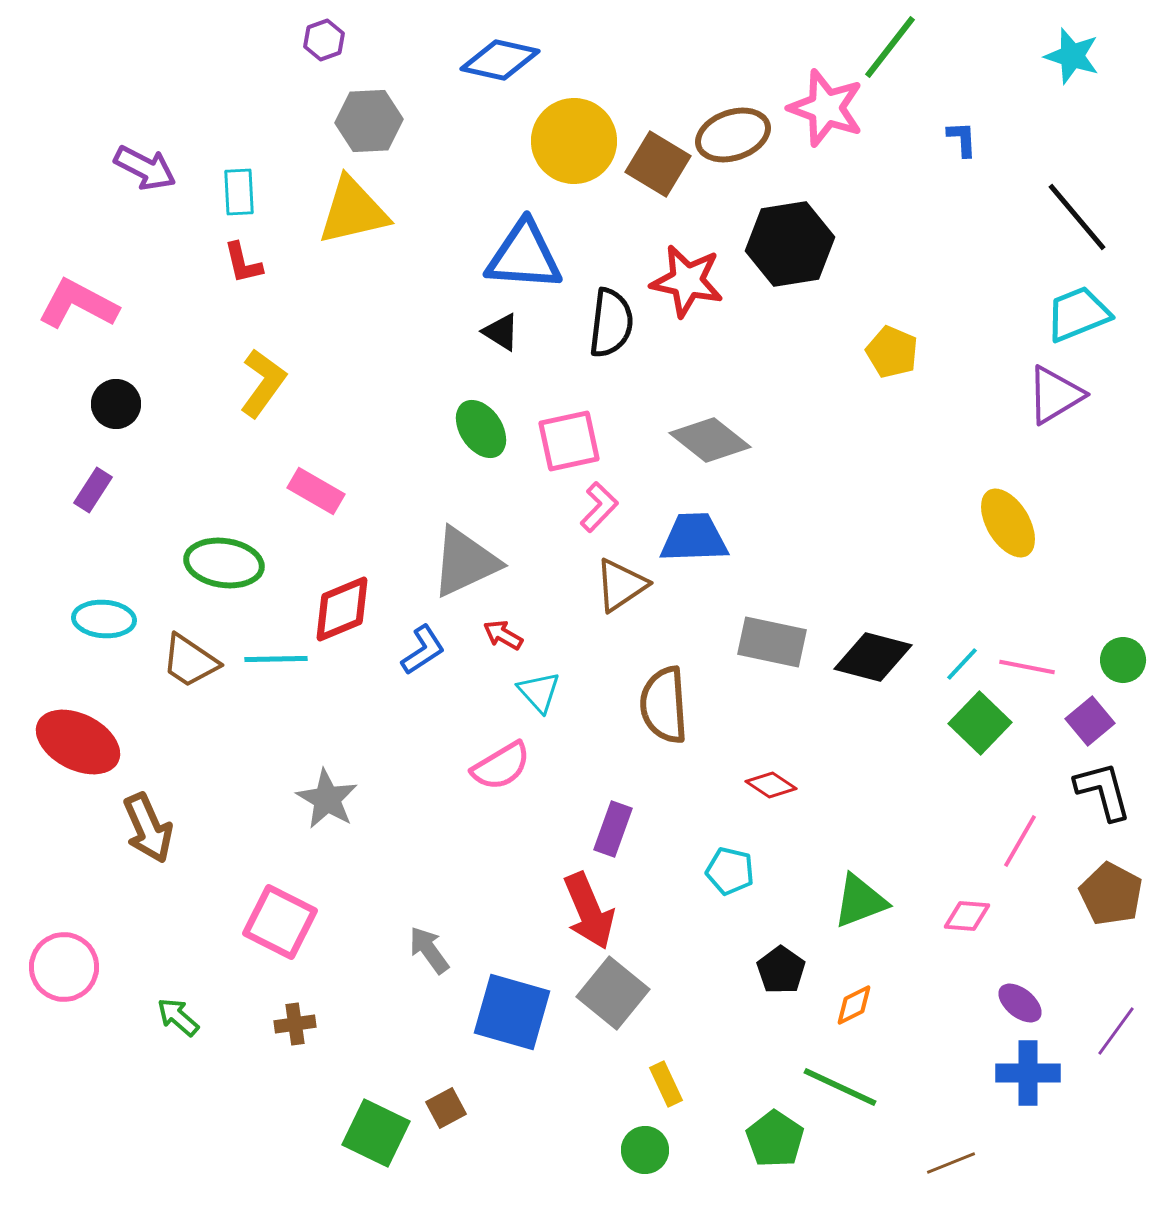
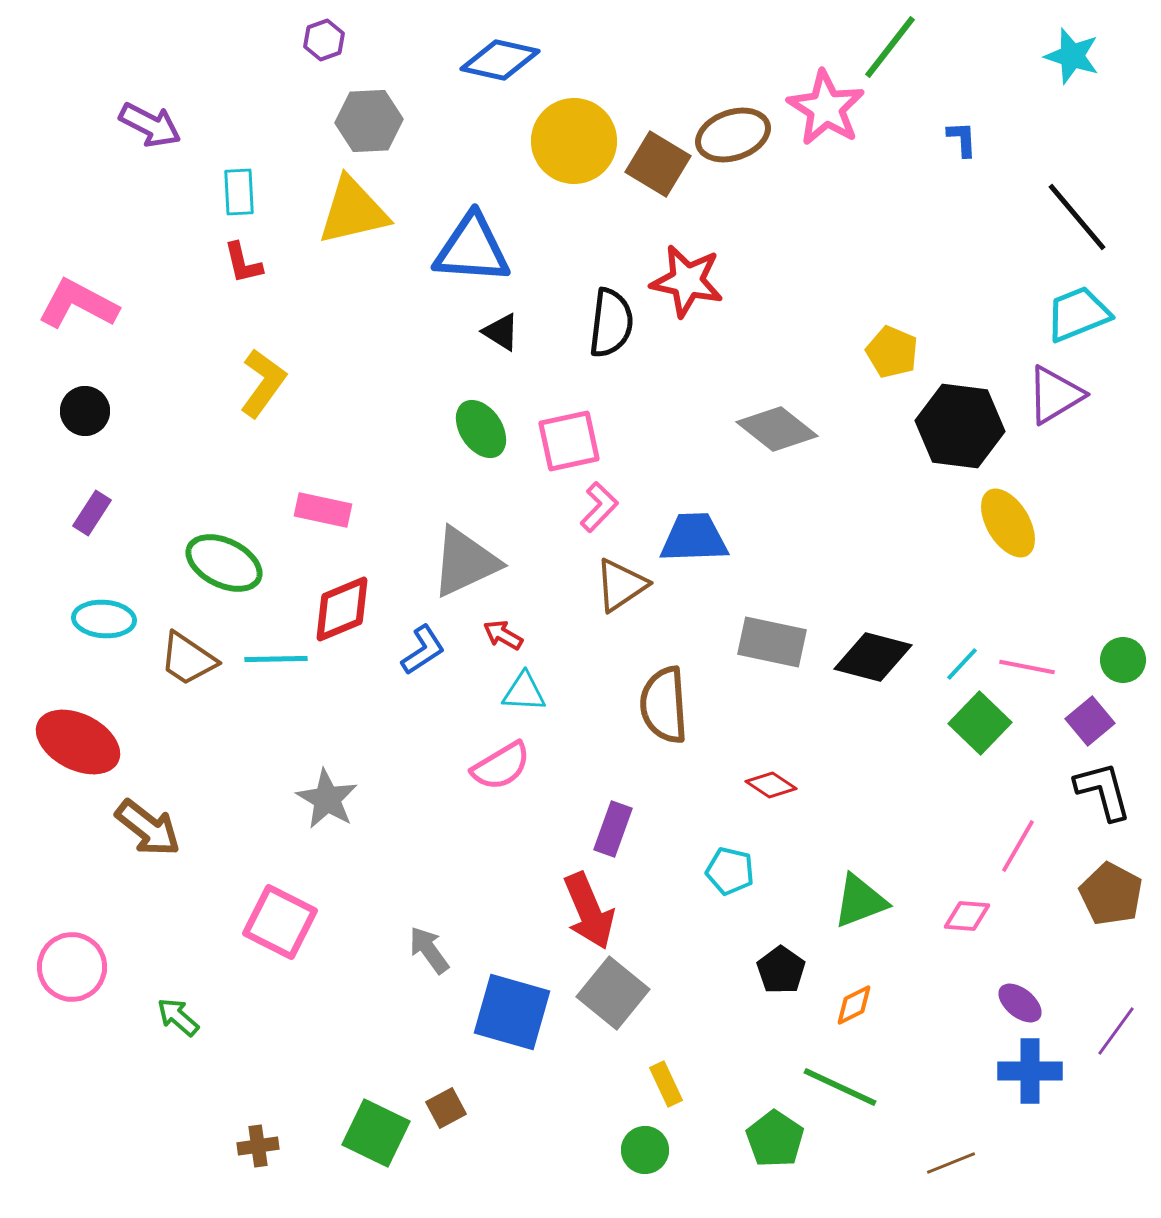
pink star at (826, 108): rotated 12 degrees clockwise
purple arrow at (145, 168): moved 5 px right, 43 px up
black hexagon at (790, 244): moved 170 px right, 182 px down; rotated 16 degrees clockwise
blue triangle at (524, 256): moved 52 px left, 7 px up
black circle at (116, 404): moved 31 px left, 7 px down
gray diamond at (710, 440): moved 67 px right, 11 px up
purple rectangle at (93, 490): moved 1 px left, 23 px down
pink rectangle at (316, 491): moved 7 px right, 19 px down; rotated 18 degrees counterclockwise
green ellipse at (224, 563): rotated 18 degrees clockwise
brown trapezoid at (190, 661): moved 2 px left, 2 px up
cyan triangle at (539, 692): moved 15 px left; rotated 45 degrees counterclockwise
brown arrow at (148, 828): rotated 28 degrees counterclockwise
pink line at (1020, 841): moved 2 px left, 5 px down
pink circle at (64, 967): moved 8 px right
brown cross at (295, 1024): moved 37 px left, 122 px down
blue cross at (1028, 1073): moved 2 px right, 2 px up
